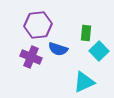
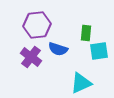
purple hexagon: moved 1 px left
cyan square: rotated 36 degrees clockwise
purple cross: rotated 15 degrees clockwise
cyan triangle: moved 3 px left, 1 px down
